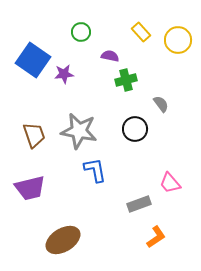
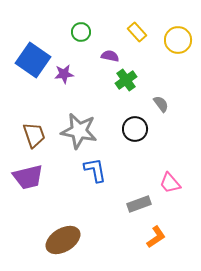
yellow rectangle: moved 4 px left
green cross: rotated 20 degrees counterclockwise
purple trapezoid: moved 2 px left, 11 px up
